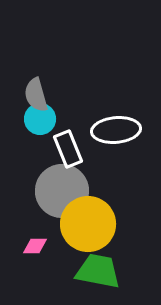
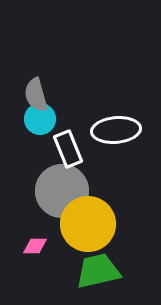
green trapezoid: rotated 24 degrees counterclockwise
